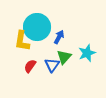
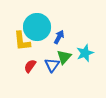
yellow L-shape: rotated 15 degrees counterclockwise
cyan star: moved 2 px left
